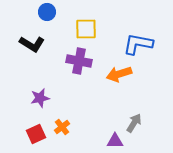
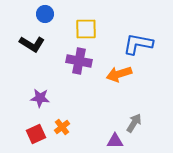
blue circle: moved 2 px left, 2 px down
purple star: rotated 18 degrees clockwise
